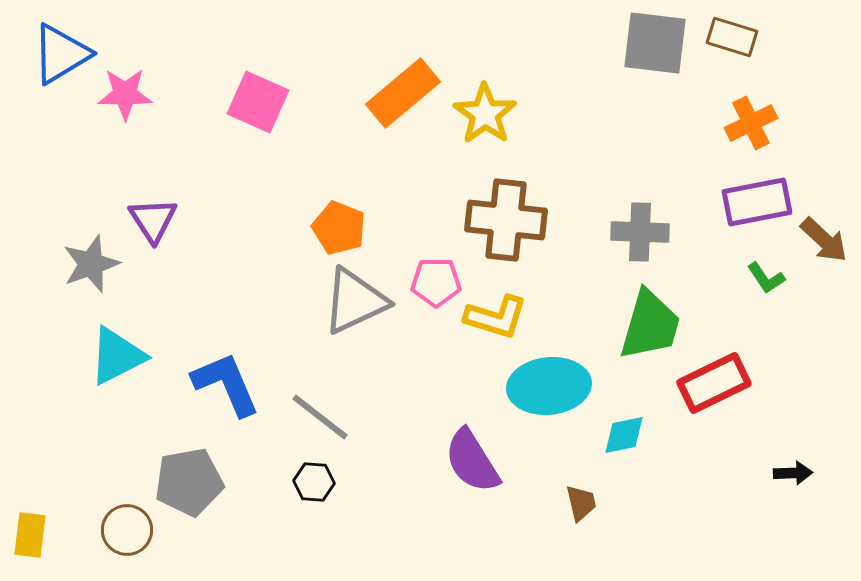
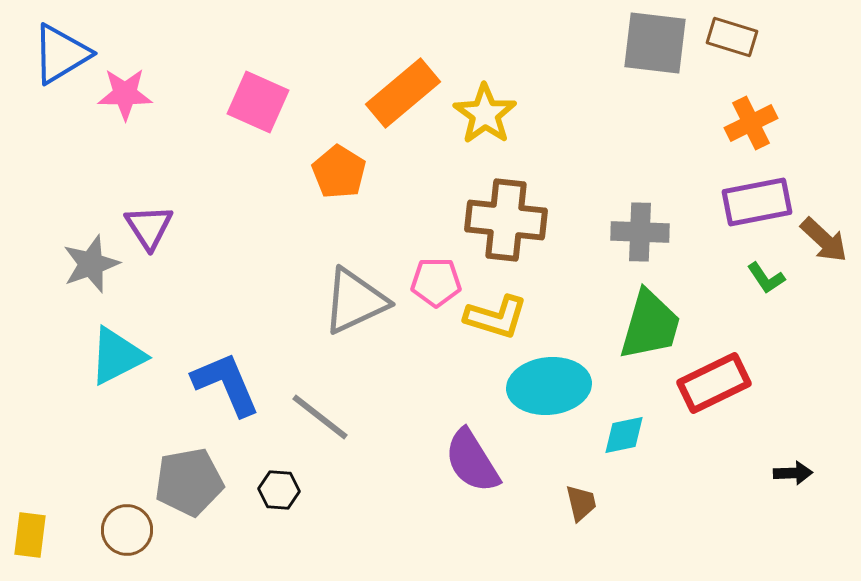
purple triangle: moved 4 px left, 7 px down
orange pentagon: moved 56 px up; rotated 10 degrees clockwise
black hexagon: moved 35 px left, 8 px down
